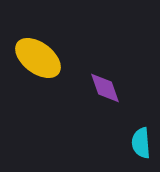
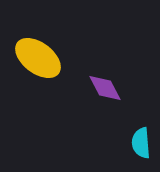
purple diamond: rotated 9 degrees counterclockwise
